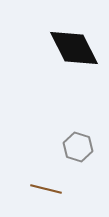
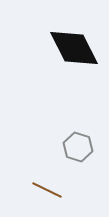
brown line: moved 1 px right, 1 px down; rotated 12 degrees clockwise
